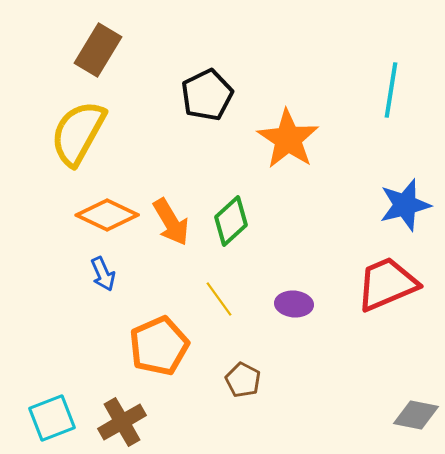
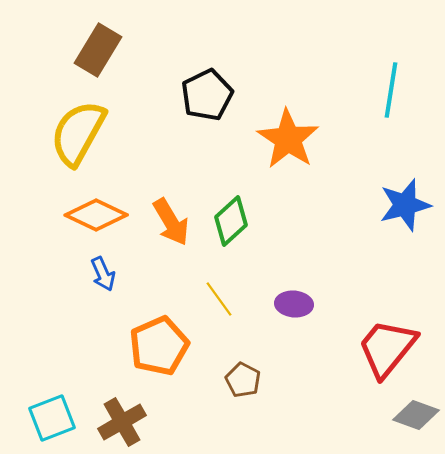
orange diamond: moved 11 px left
red trapezoid: moved 64 px down; rotated 28 degrees counterclockwise
gray diamond: rotated 9 degrees clockwise
